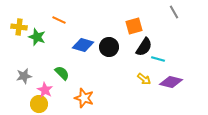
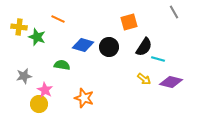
orange line: moved 1 px left, 1 px up
orange square: moved 5 px left, 4 px up
green semicircle: moved 8 px up; rotated 35 degrees counterclockwise
